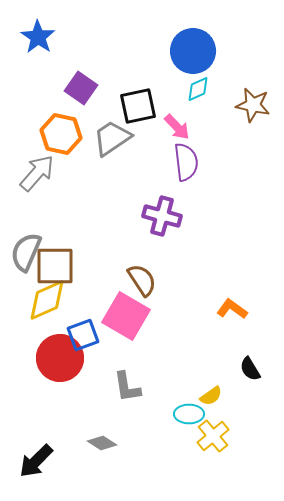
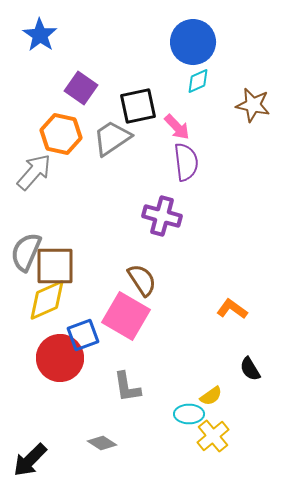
blue star: moved 2 px right, 2 px up
blue circle: moved 9 px up
cyan diamond: moved 8 px up
gray arrow: moved 3 px left, 1 px up
black arrow: moved 6 px left, 1 px up
